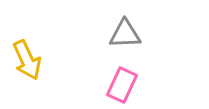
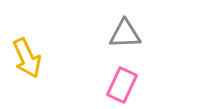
yellow arrow: moved 2 px up
